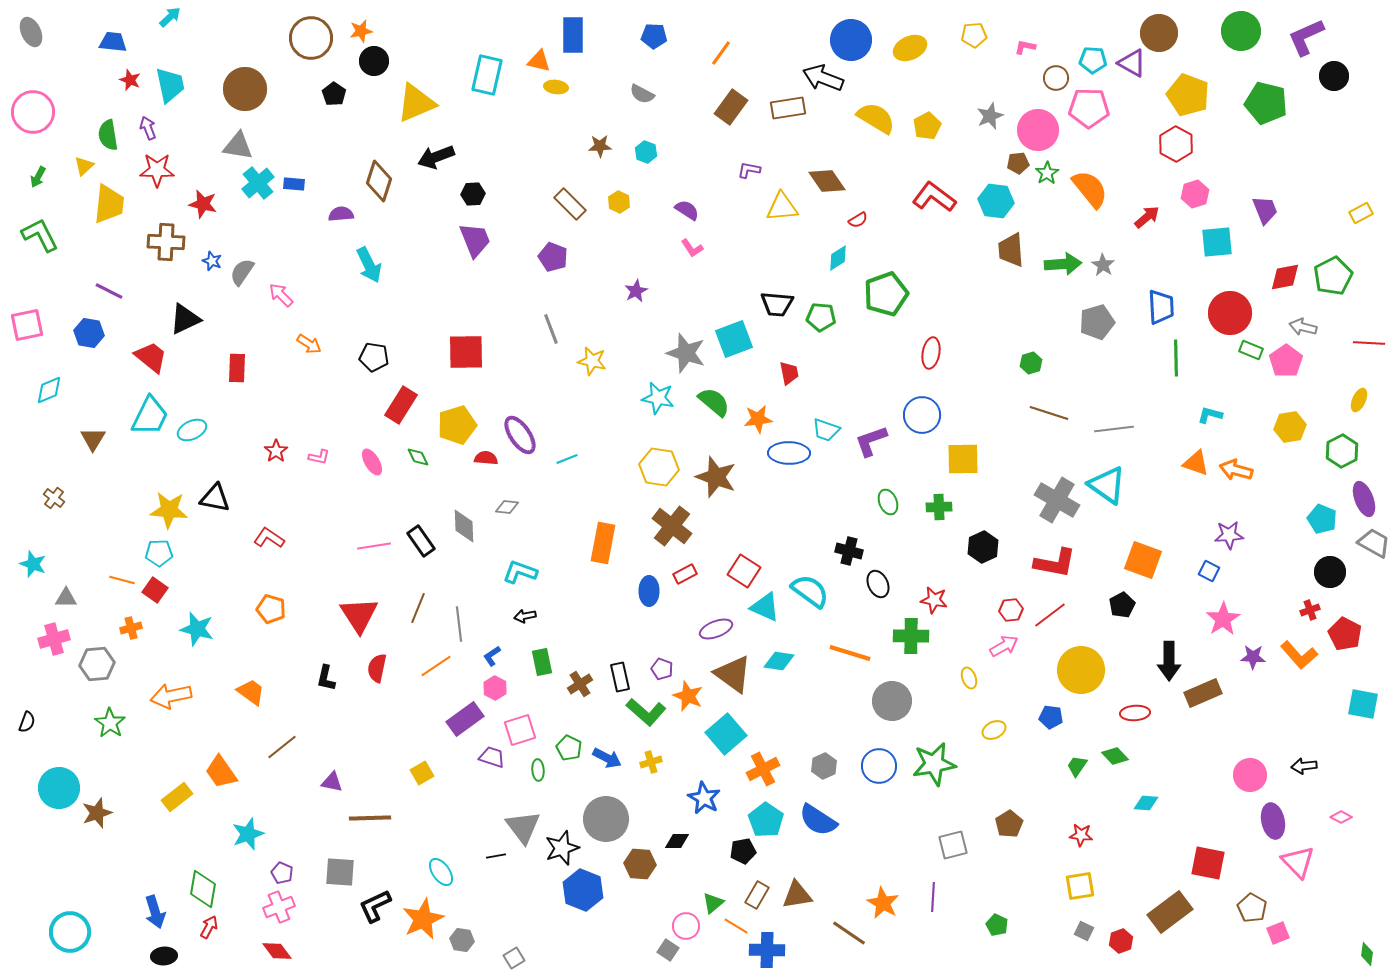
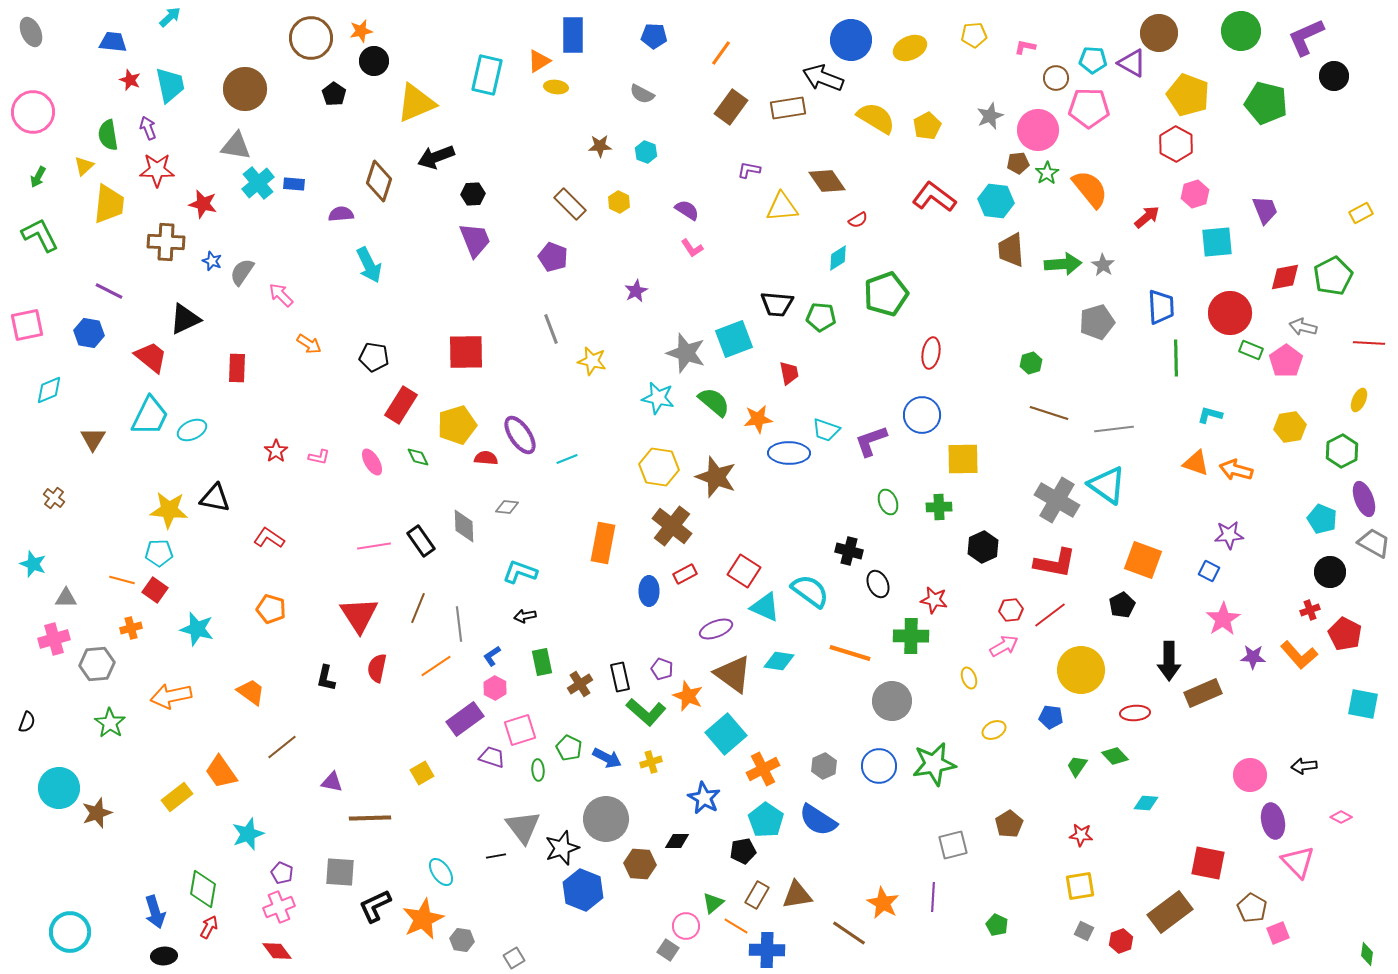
orange triangle at (539, 61): rotated 45 degrees counterclockwise
gray triangle at (238, 146): moved 2 px left
